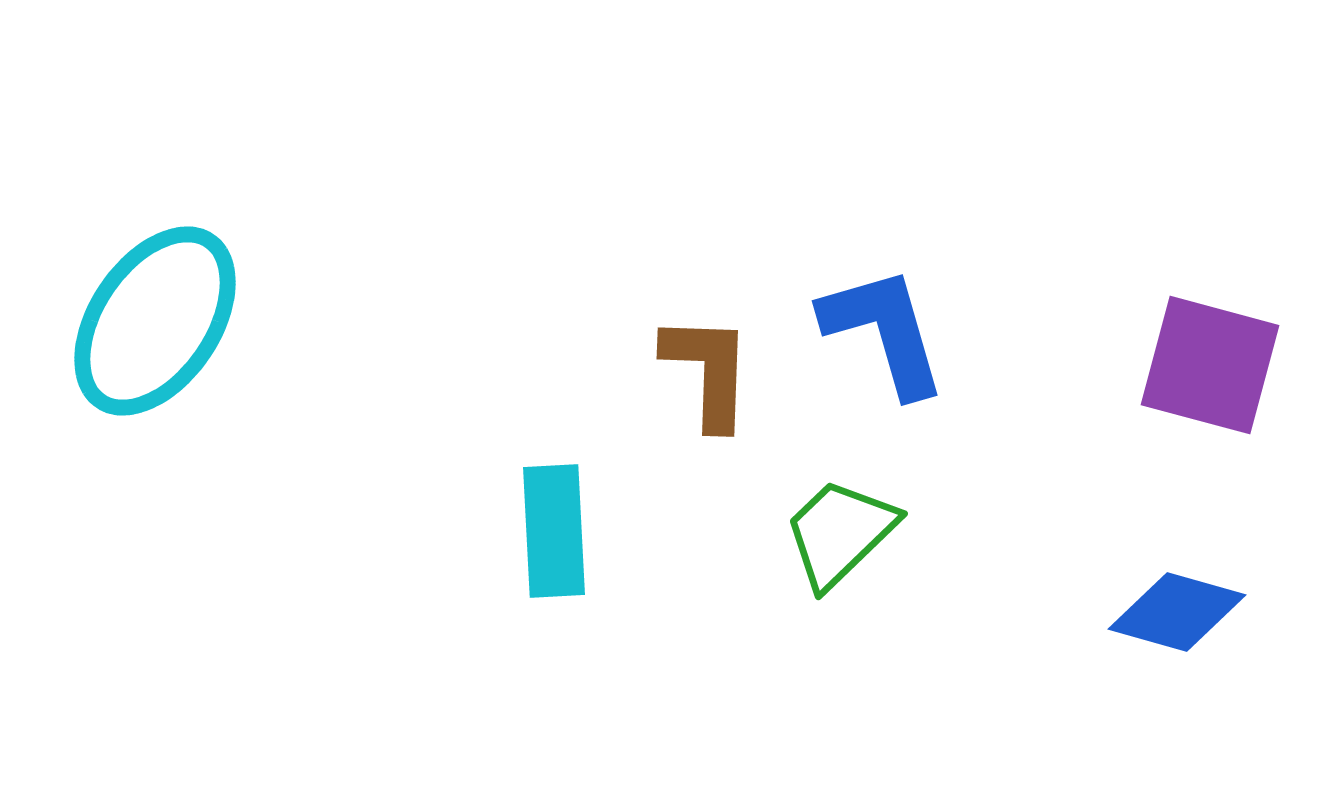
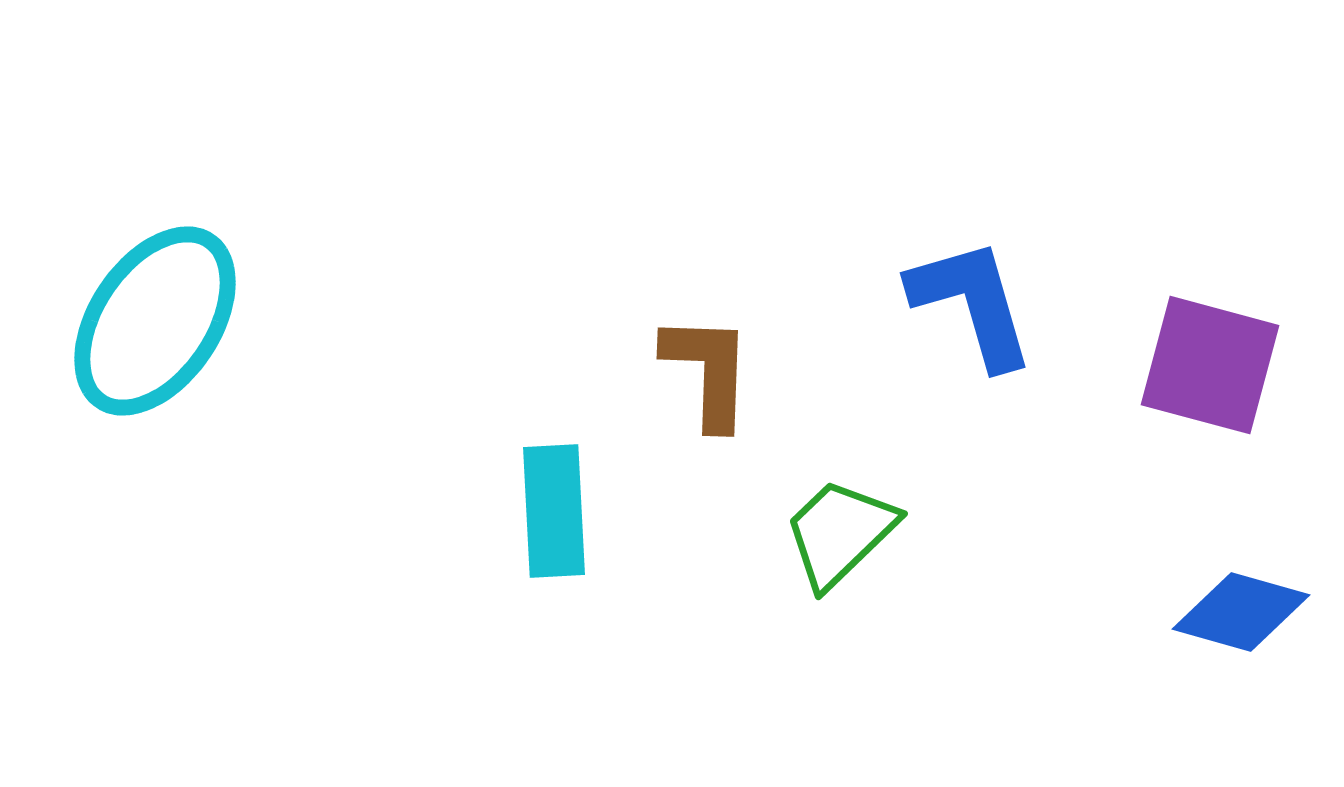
blue L-shape: moved 88 px right, 28 px up
cyan rectangle: moved 20 px up
blue diamond: moved 64 px right
